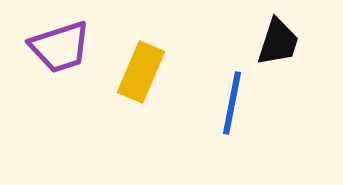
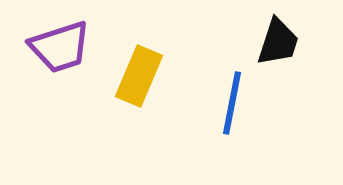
yellow rectangle: moved 2 px left, 4 px down
